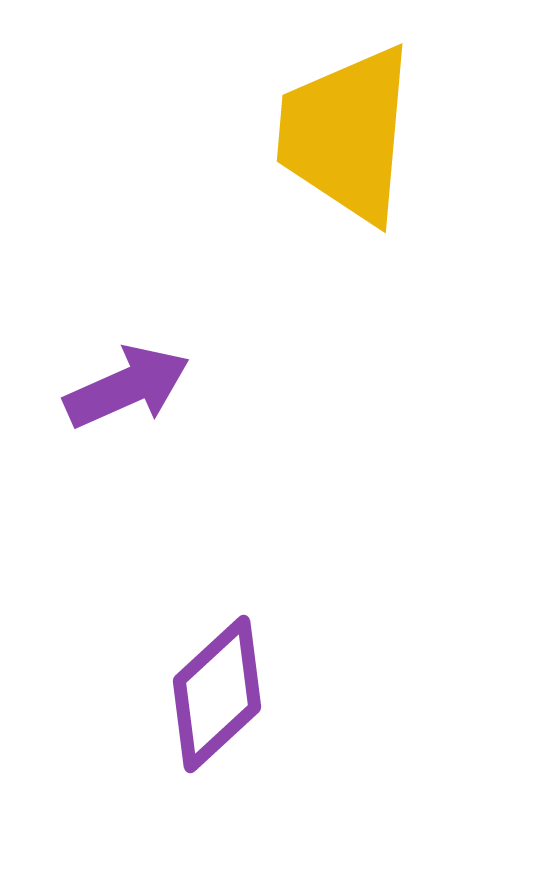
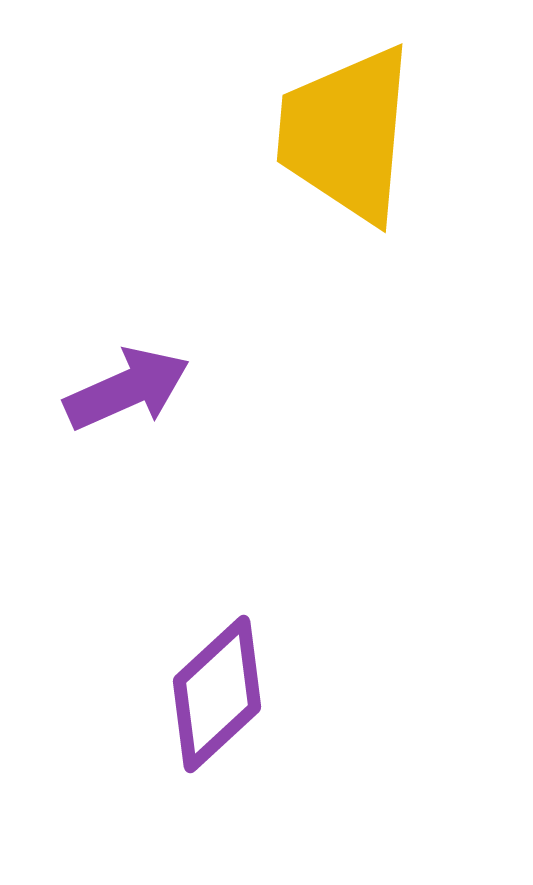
purple arrow: moved 2 px down
